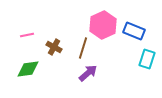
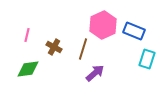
pink line: rotated 64 degrees counterclockwise
brown line: moved 1 px down
purple arrow: moved 7 px right
